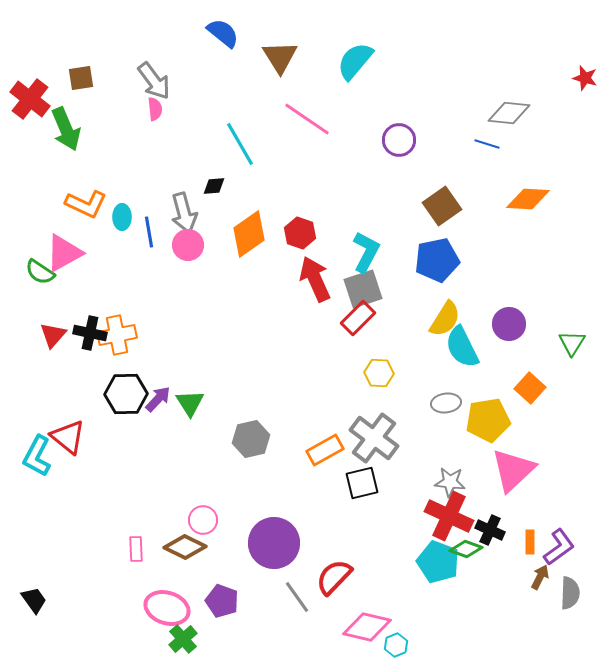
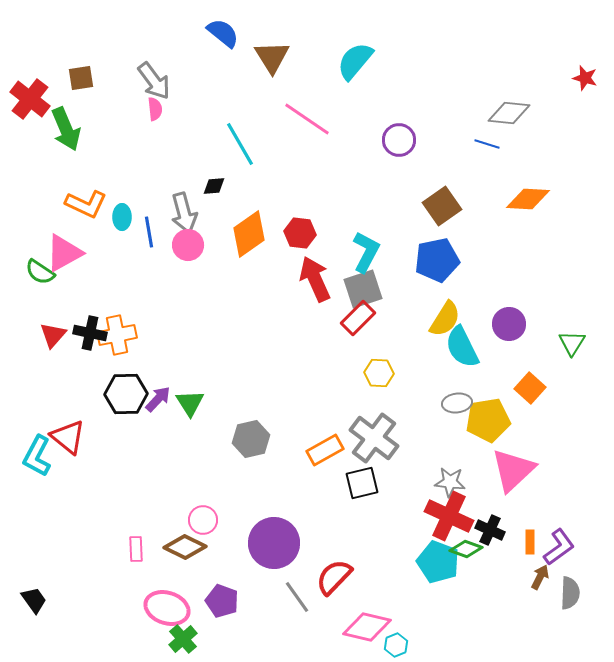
brown triangle at (280, 57): moved 8 px left
red hexagon at (300, 233): rotated 12 degrees counterclockwise
gray ellipse at (446, 403): moved 11 px right
